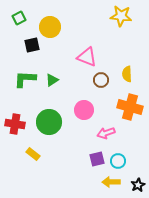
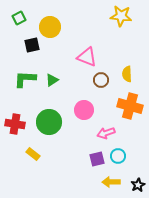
orange cross: moved 1 px up
cyan circle: moved 5 px up
